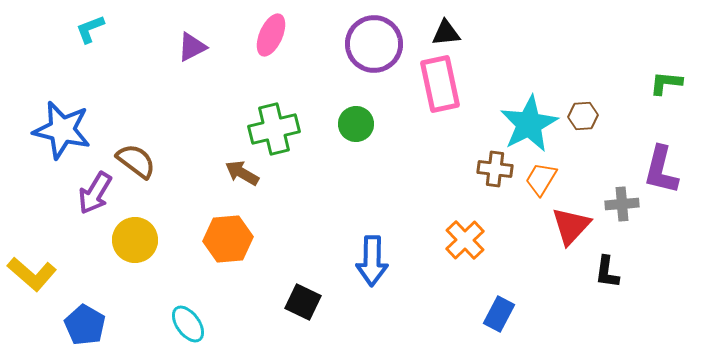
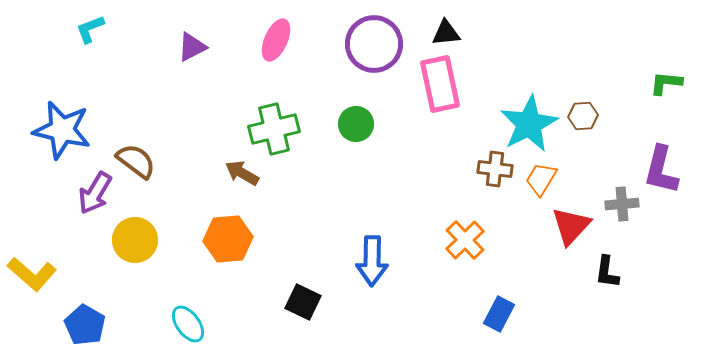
pink ellipse: moved 5 px right, 5 px down
